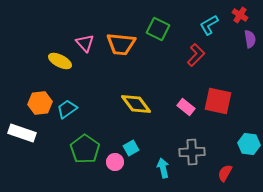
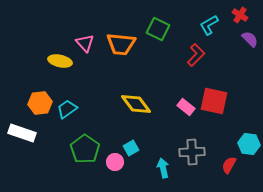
purple semicircle: rotated 36 degrees counterclockwise
yellow ellipse: rotated 15 degrees counterclockwise
red square: moved 4 px left
red semicircle: moved 4 px right, 8 px up
